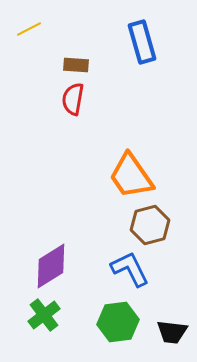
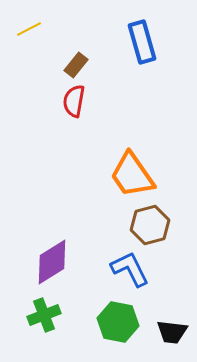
brown rectangle: rotated 55 degrees counterclockwise
red semicircle: moved 1 px right, 2 px down
orange trapezoid: moved 1 px right, 1 px up
purple diamond: moved 1 px right, 4 px up
green cross: rotated 16 degrees clockwise
green hexagon: rotated 18 degrees clockwise
